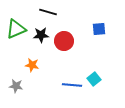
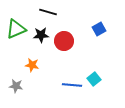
blue square: rotated 24 degrees counterclockwise
